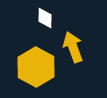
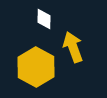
white diamond: moved 1 px left, 1 px down
